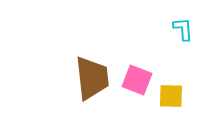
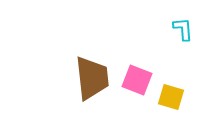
yellow square: moved 1 px down; rotated 16 degrees clockwise
